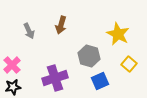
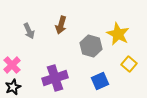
gray hexagon: moved 2 px right, 10 px up
black star: rotated 14 degrees counterclockwise
